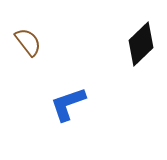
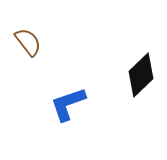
black diamond: moved 31 px down
